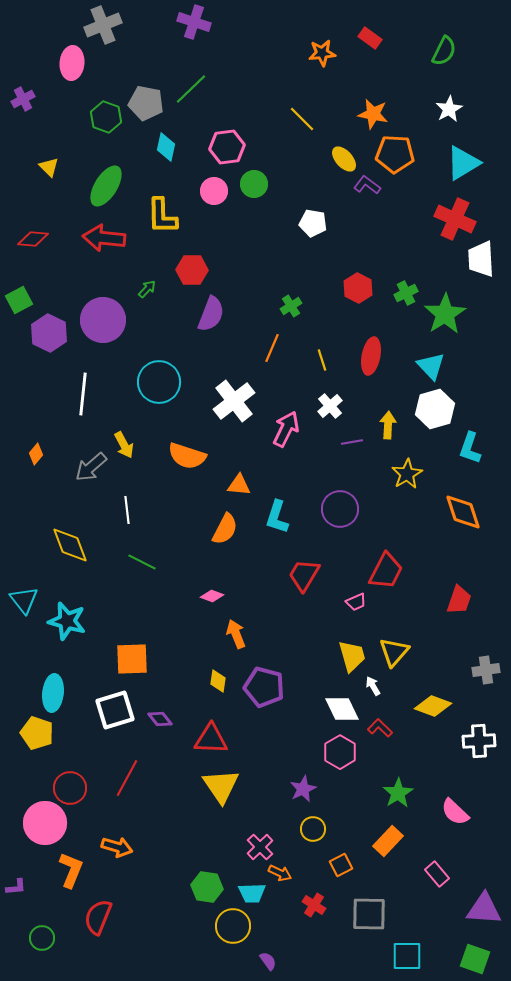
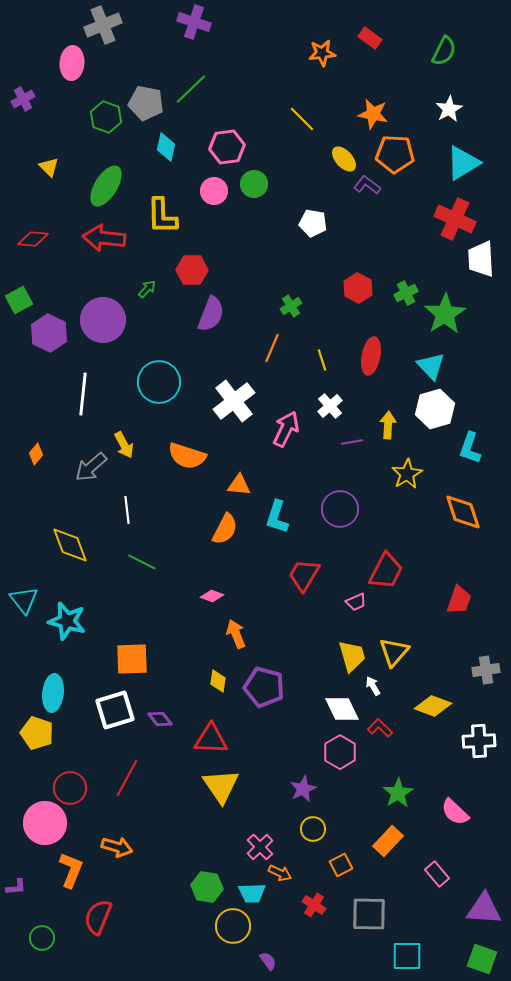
green square at (475, 959): moved 7 px right
